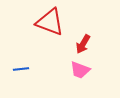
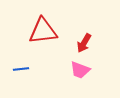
red triangle: moved 7 px left, 9 px down; rotated 28 degrees counterclockwise
red arrow: moved 1 px right, 1 px up
